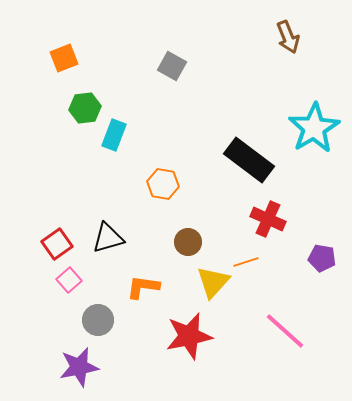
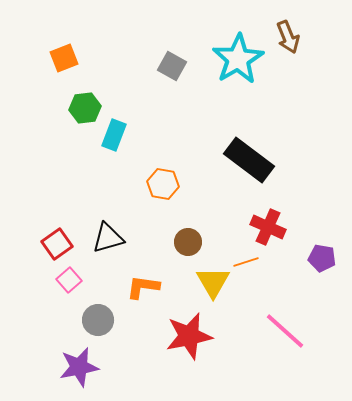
cyan star: moved 76 px left, 69 px up
red cross: moved 8 px down
yellow triangle: rotated 12 degrees counterclockwise
